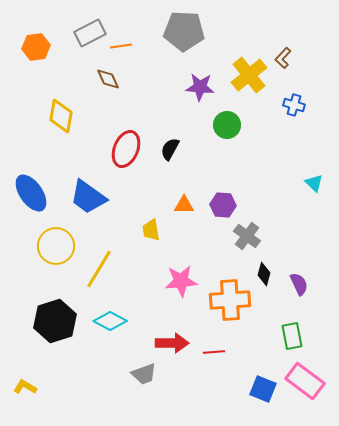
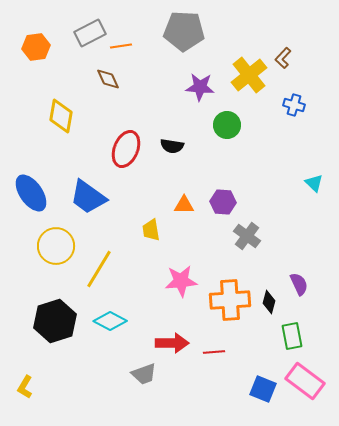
black semicircle: moved 2 px right, 3 px up; rotated 110 degrees counterclockwise
purple hexagon: moved 3 px up
black diamond: moved 5 px right, 28 px down
yellow L-shape: rotated 90 degrees counterclockwise
